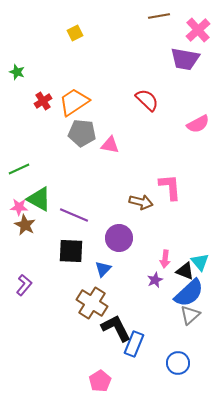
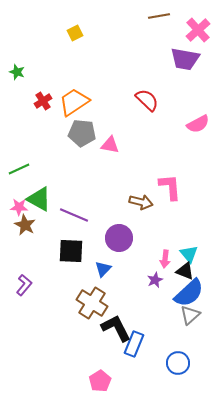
cyan triangle: moved 11 px left, 8 px up
